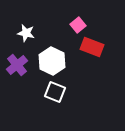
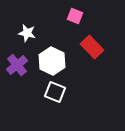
pink square: moved 3 px left, 9 px up; rotated 28 degrees counterclockwise
white star: moved 1 px right
red rectangle: rotated 25 degrees clockwise
